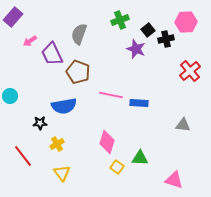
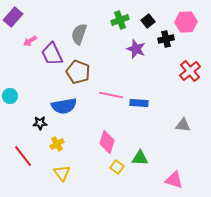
black square: moved 9 px up
